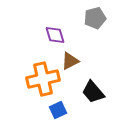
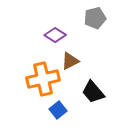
purple diamond: rotated 40 degrees counterclockwise
blue square: rotated 12 degrees counterclockwise
